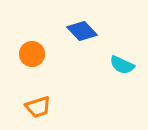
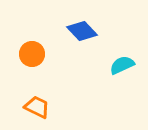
cyan semicircle: rotated 130 degrees clockwise
orange trapezoid: moved 1 px left; rotated 136 degrees counterclockwise
